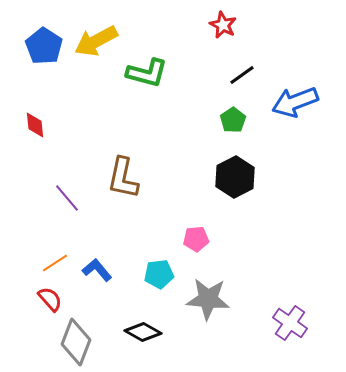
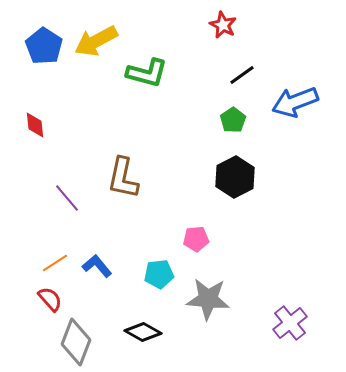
blue L-shape: moved 4 px up
purple cross: rotated 16 degrees clockwise
